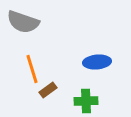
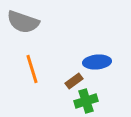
brown rectangle: moved 26 px right, 9 px up
green cross: rotated 15 degrees counterclockwise
